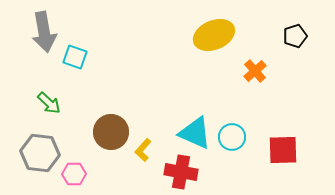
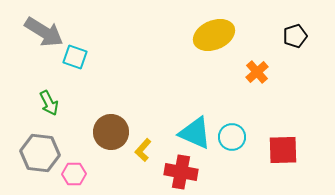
gray arrow: rotated 48 degrees counterclockwise
orange cross: moved 2 px right, 1 px down
green arrow: rotated 20 degrees clockwise
